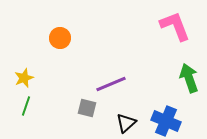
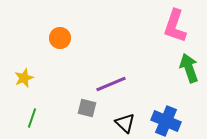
pink L-shape: rotated 140 degrees counterclockwise
green arrow: moved 10 px up
green line: moved 6 px right, 12 px down
black triangle: moved 1 px left; rotated 35 degrees counterclockwise
